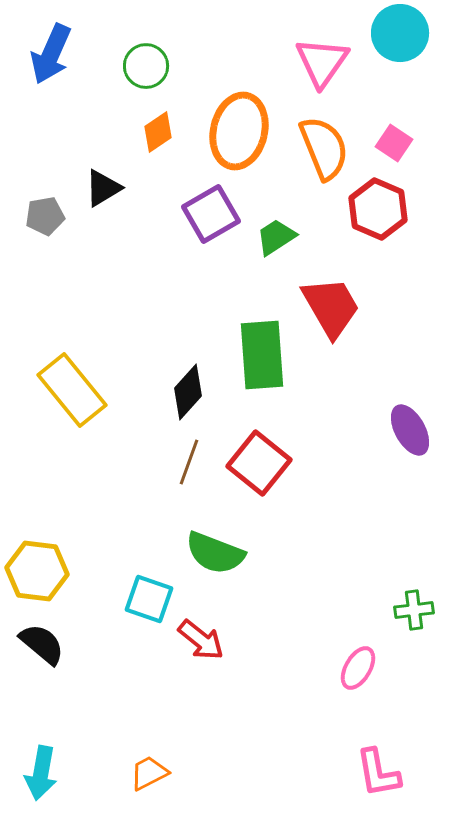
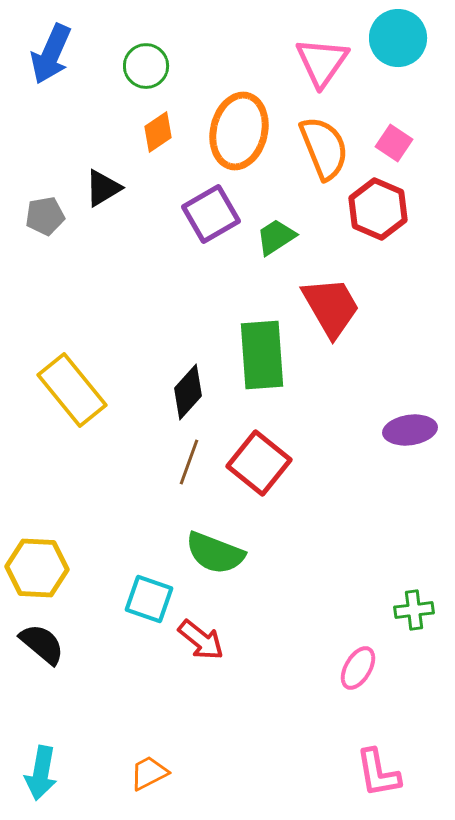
cyan circle: moved 2 px left, 5 px down
purple ellipse: rotated 69 degrees counterclockwise
yellow hexagon: moved 3 px up; rotated 4 degrees counterclockwise
